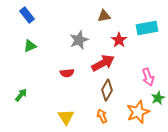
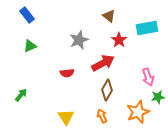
brown triangle: moved 5 px right; rotated 48 degrees clockwise
green star: moved 1 px up; rotated 16 degrees clockwise
